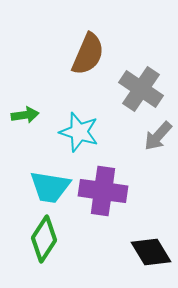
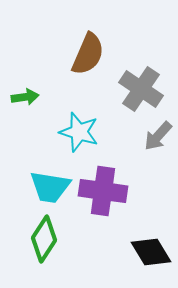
green arrow: moved 18 px up
